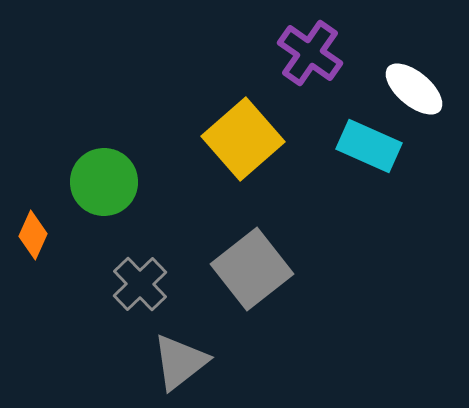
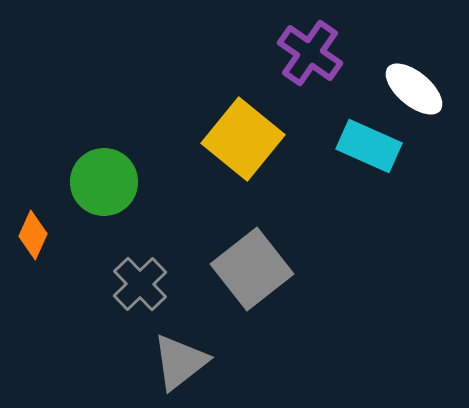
yellow square: rotated 10 degrees counterclockwise
